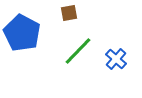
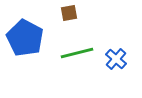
blue pentagon: moved 3 px right, 5 px down
green line: moved 1 px left, 2 px down; rotated 32 degrees clockwise
